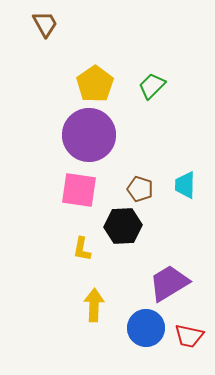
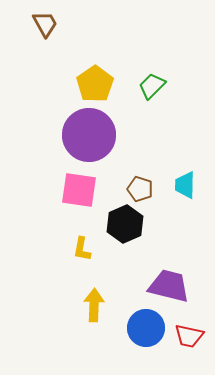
black hexagon: moved 2 px right, 2 px up; rotated 21 degrees counterclockwise
purple trapezoid: moved 3 px down; rotated 45 degrees clockwise
